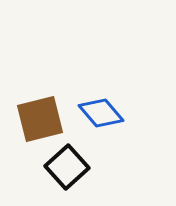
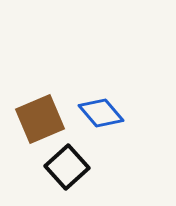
brown square: rotated 9 degrees counterclockwise
